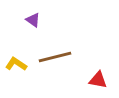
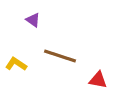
brown line: moved 5 px right, 1 px up; rotated 32 degrees clockwise
